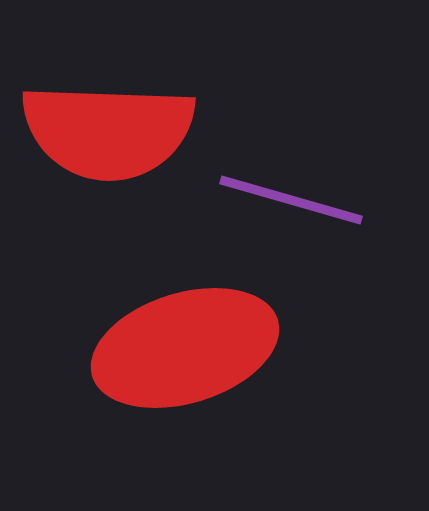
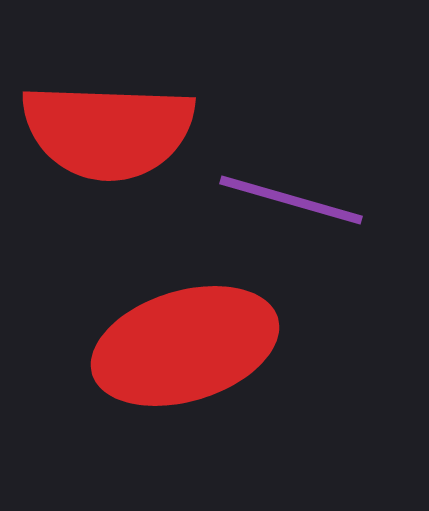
red ellipse: moved 2 px up
